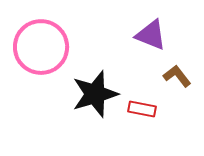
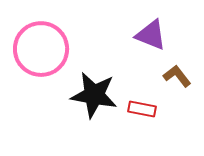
pink circle: moved 2 px down
black star: moved 1 px left, 1 px down; rotated 27 degrees clockwise
